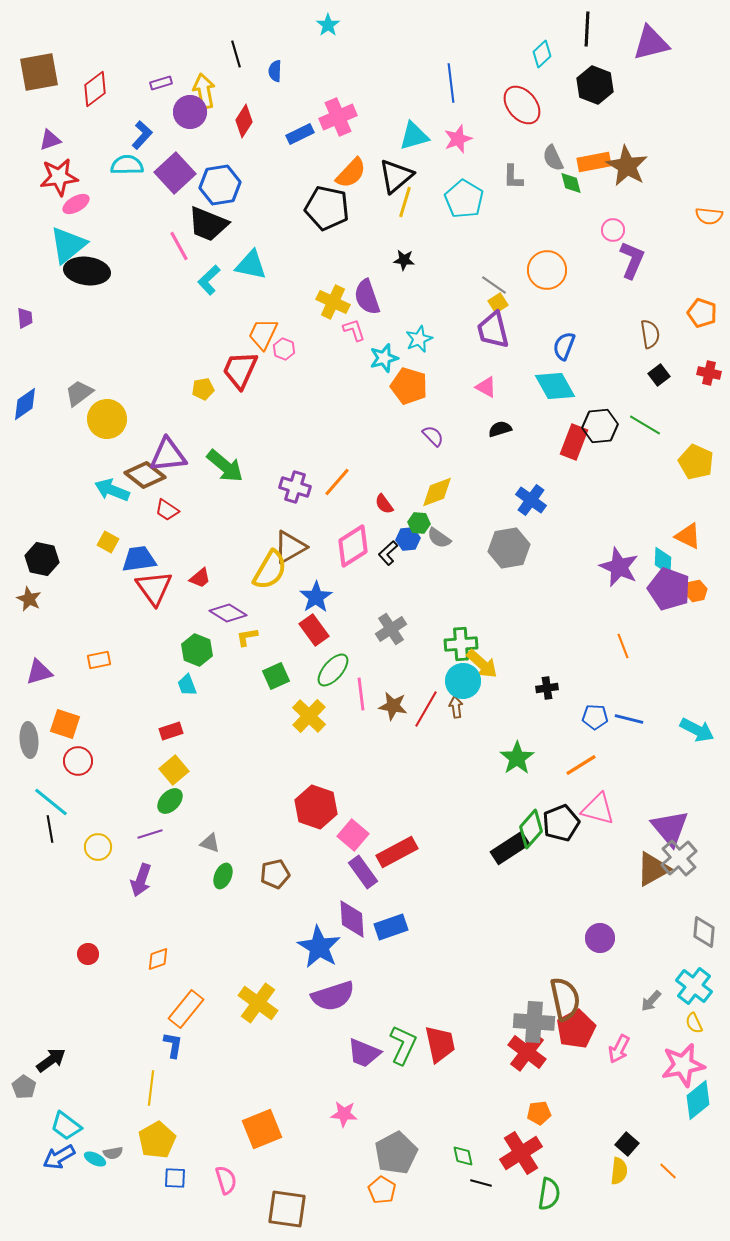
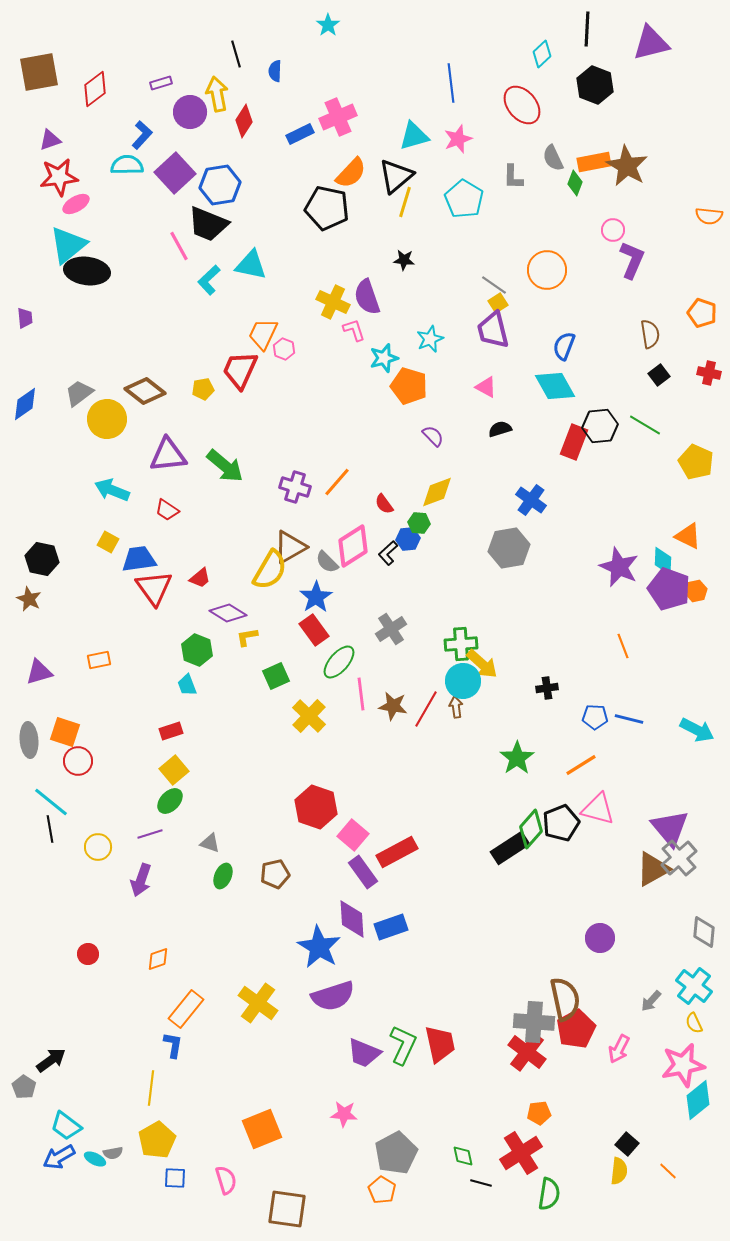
yellow arrow at (204, 91): moved 13 px right, 3 px down
green diamond at (571, 183): moved 4 px right; rotated 35 degrees clockwise
cyan star at (419, 339): moved 11 px right
brown diamond at (145, 475): moved 84 px up
gray semicircle at (439, 538): moved 112 px left, 24 px down; rotated 10 degrees clockwise
green ellipse at (333, 670): moved 6 px right, 8 px up
orange square at (65, 724): moved 8 px down
